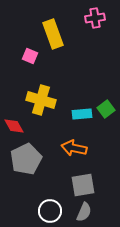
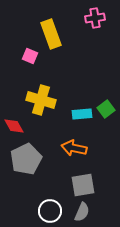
yellow rectangle: moved 2 px left
gray semicircle: moved 2 px left
